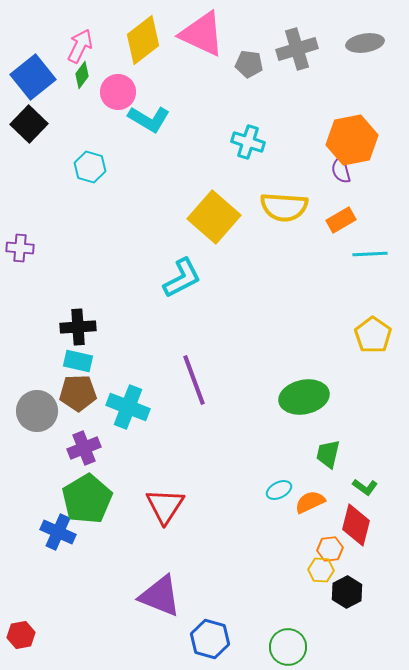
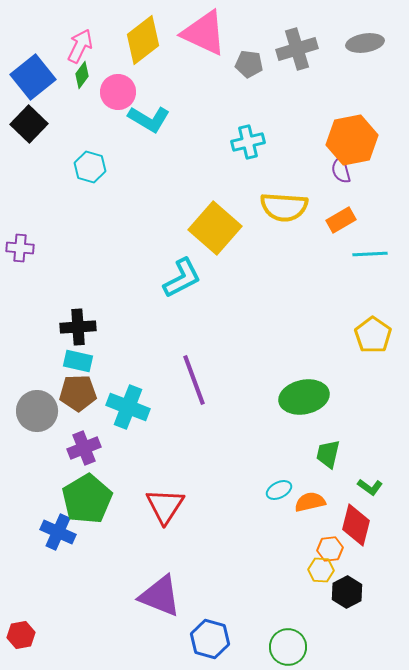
pink triangle at (202, 34): moved 2 px right, 1 px up
cyan cross at (248, 142): rotated 32 degrees counterclockwise
yellow square at (214, 217): moved 1 px right, 11 px down
green L-shape at (365, 487): moved 5 px right
orange semicircle at (310, 502): rotated 12 degrees clockwise
